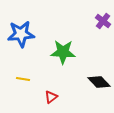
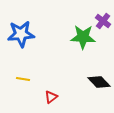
green star: moved 20 px right, 15 px up
